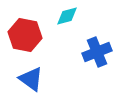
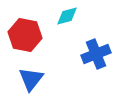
blue cross: moved 1 px left, 2 px down
blue triangle: rotated 32 degrees clockwise
